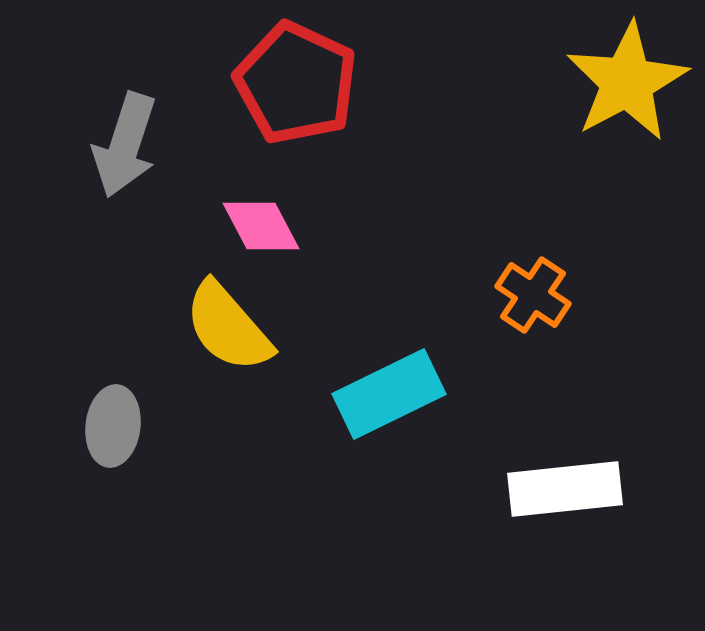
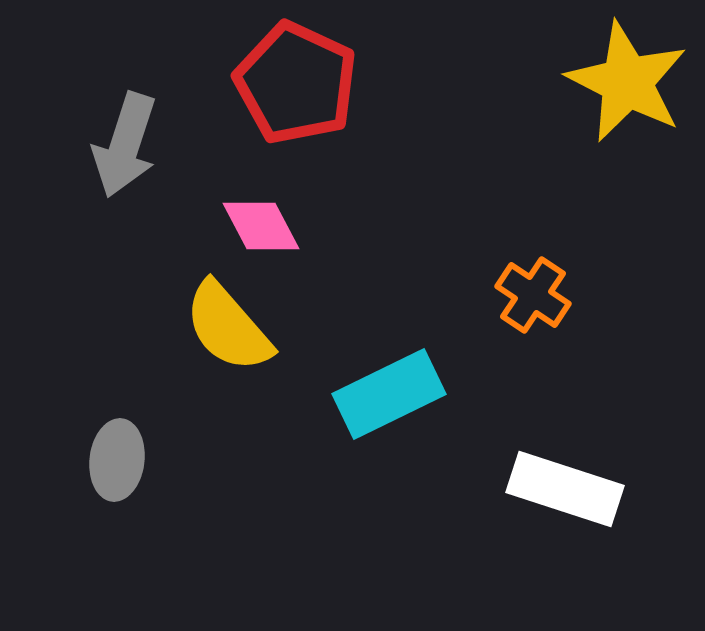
yellow star: rotated 17 degrees counterclockwise
gray ellipse: moved 4 px right, 34 px down
white rectangle: rotated 24 degrees clockwise
